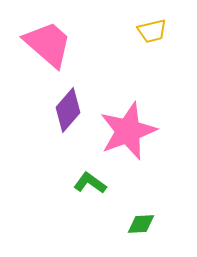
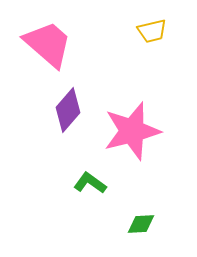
pink star: moved 4 px right; rotated 6 degrees clockwise
